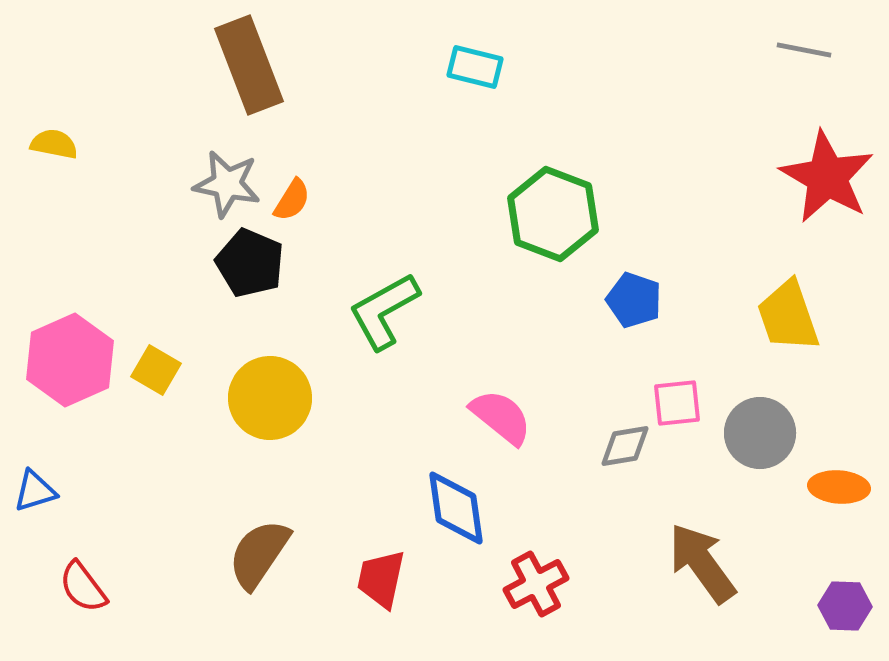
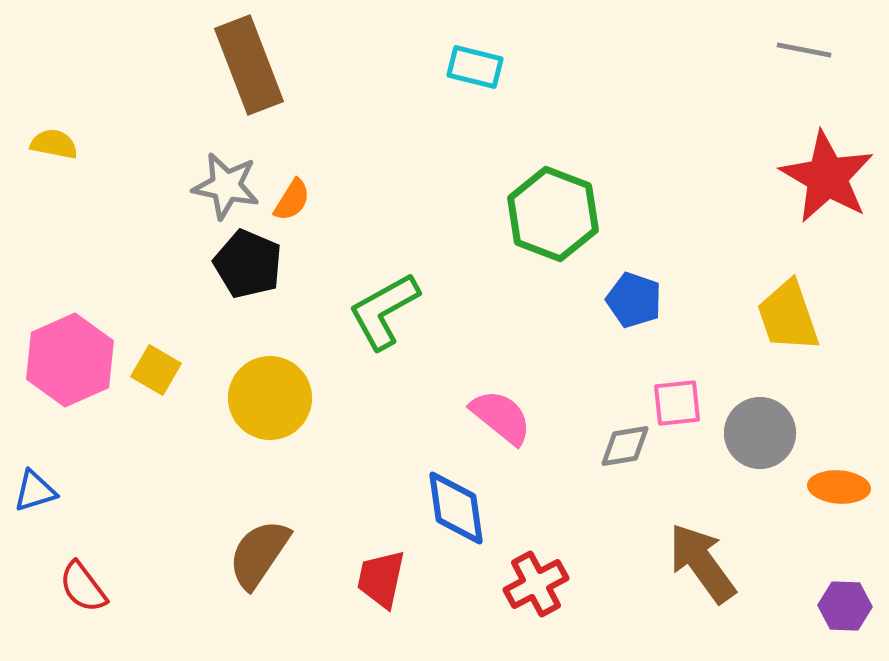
gray star: moved 1 px left, 2 px down
black pentagon: moved 2 px left, 1 px down
